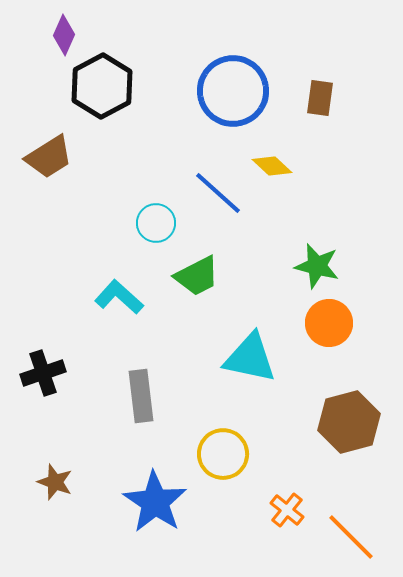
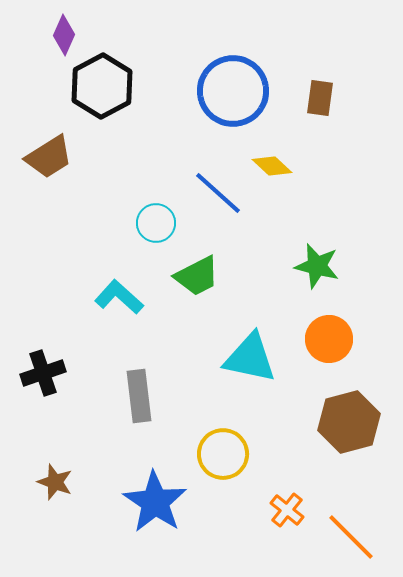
orange circle: moved 16 px down
gray rectangle: moved 2 px left
